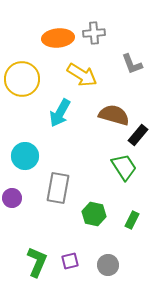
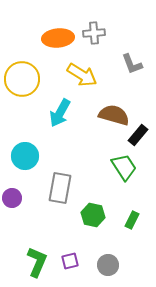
gray rectangle: moved 2 px right
green hexagon: moved 1 px left, 1 px down
